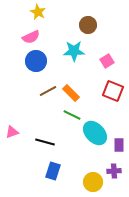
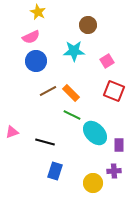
red square: moved 1 px right
blue rectangle: moved 2 px right
yellow circle: moved 1 px down
